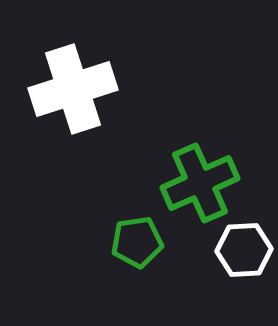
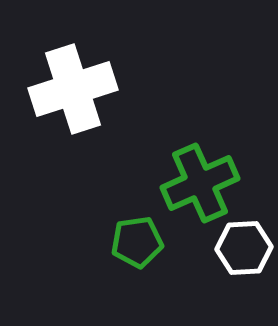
white hexagon: moved 2 px up
